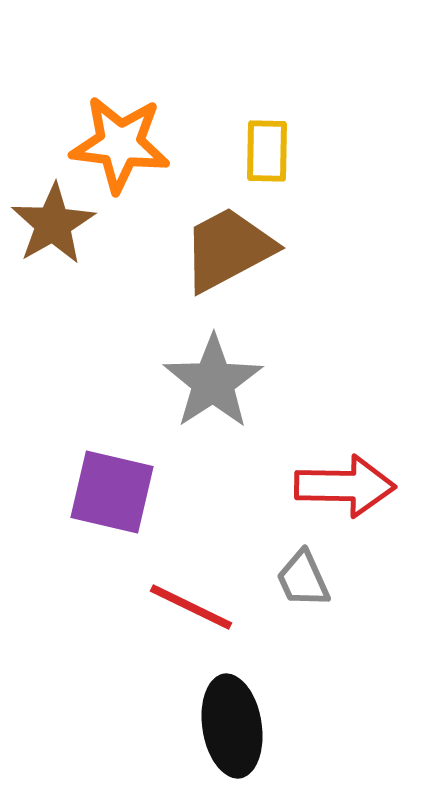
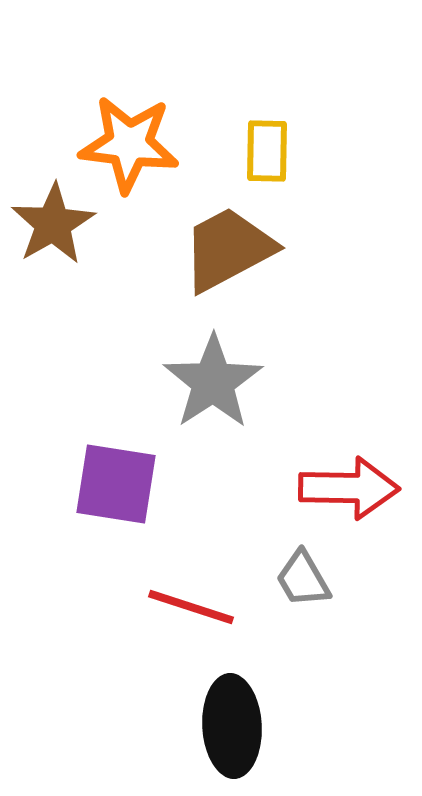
orange star: moved 9 px right
red arrow: moved 4 px right, 2 px down
purple square: moved 4 px right, 8 px up; rotated 4 degrees counterclockwise
gray trapezoid: rotated 6 degrees counterclockwise
red line: rotated 8 degrees counterclockwise
black ellipse: rotated 6 degrees clockwise
